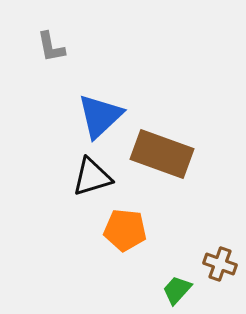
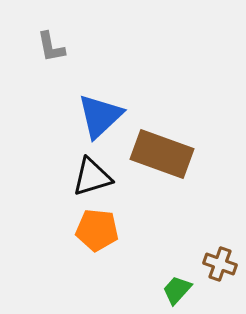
orange pentagon: moved 28 px left
